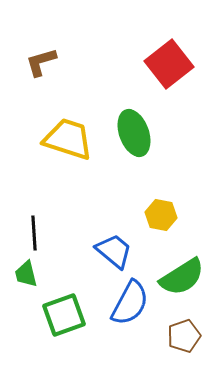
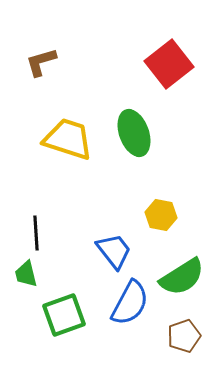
black line: moved 2 px right
blue trapezoid: rotated 12 degrees clockwise
